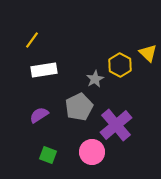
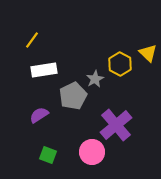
yellow hexagon: moved 1 px up
gray pentagon: moved 6 px left, 11 px up
